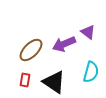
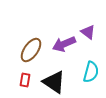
brown ellipse: rotated 10 degrees counterclockwise
